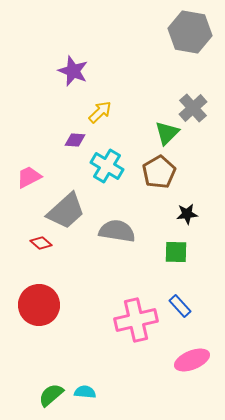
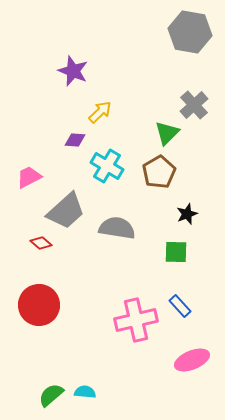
gray cross: moved 1 px right, 3 px up
black star: rotated 15 degrees counterclockwise
gray semicircle: moved 3 px up
